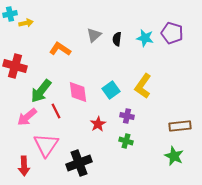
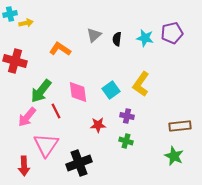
purple pentagon: rotated 30 degrees counterclockwise
red cross: moved 5 px up
yellow L-shape: moved 2 px left, 2 px up
pink arrow: rotated 10 degrees counterclockwise
red star: moved 1 px down; rotated 28 degrees clockwise
